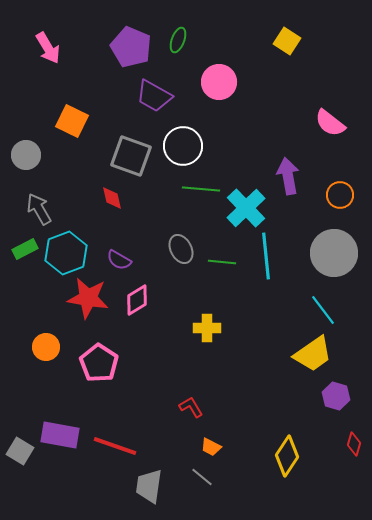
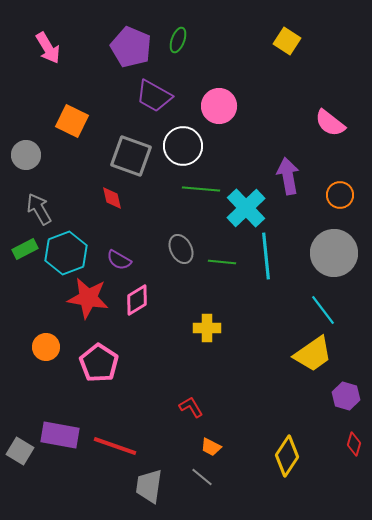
pink circle at (219, 82): moved 24 px down
purple hexagon at (336, 396): moved 10 px right
